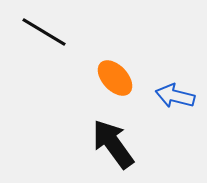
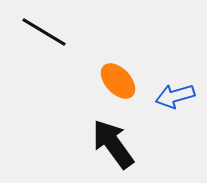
orange ellipse: moved 3 px right, 3 px down
blue arrow: rotated 30 degrees counterclockwise
